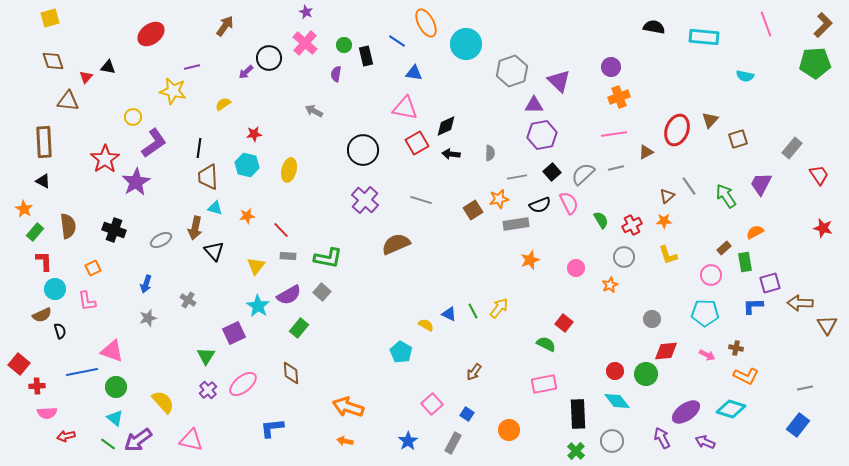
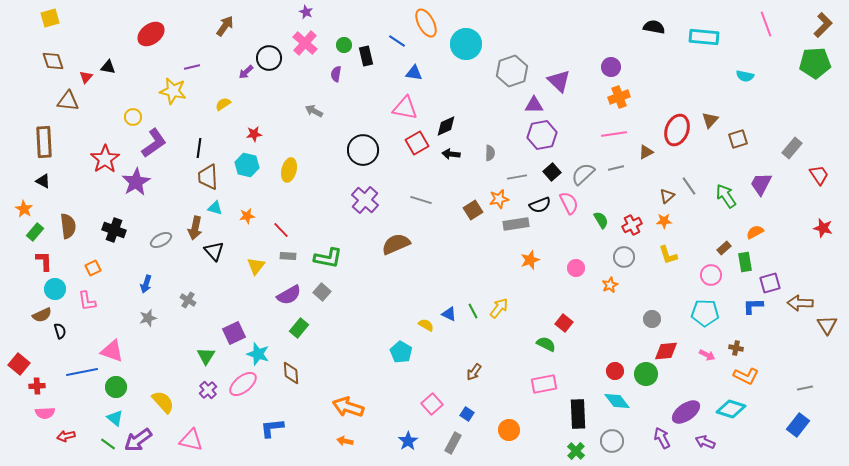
cyan star at (258, 306): moved 48 px down; rotated 15 degrees counterclockwise
pink semicircle at (47, 413): moved 2 px left
